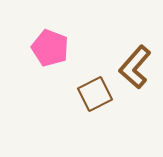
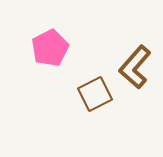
pink pentagon: rotated 24 degrees clockwise
